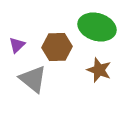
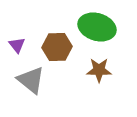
purple triangle: rotated 24 degrees counterclockwise
brown star: rotated 20 degrees counterclockwise
gray triangle: moved 2 px left, 1 px down
